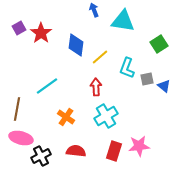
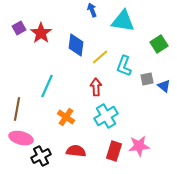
blue arrow: moved 2 px left
cyan L-shape: moved 3 px left, 2 px up
cyan line: rotated 30 degrees counterclockwise
